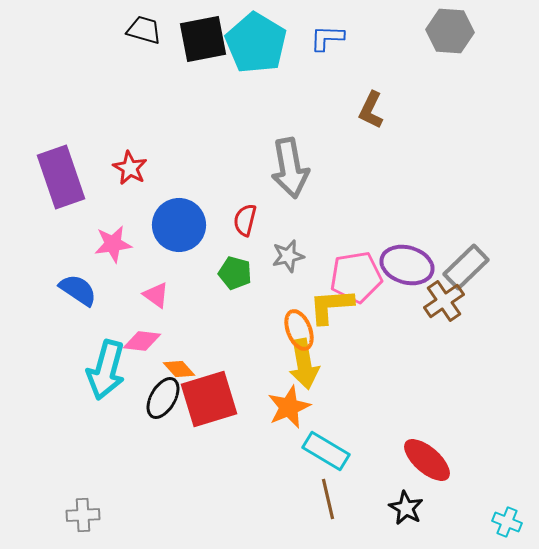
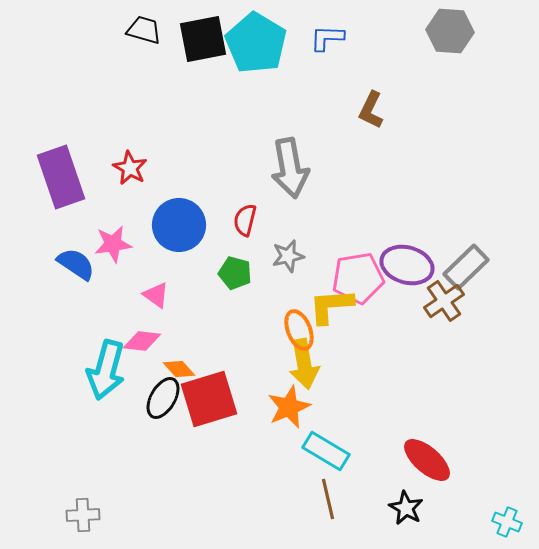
pink pentagon: moved 2 px right, 1 px down
blue semicircle: moved 2 px left, 26 px up
